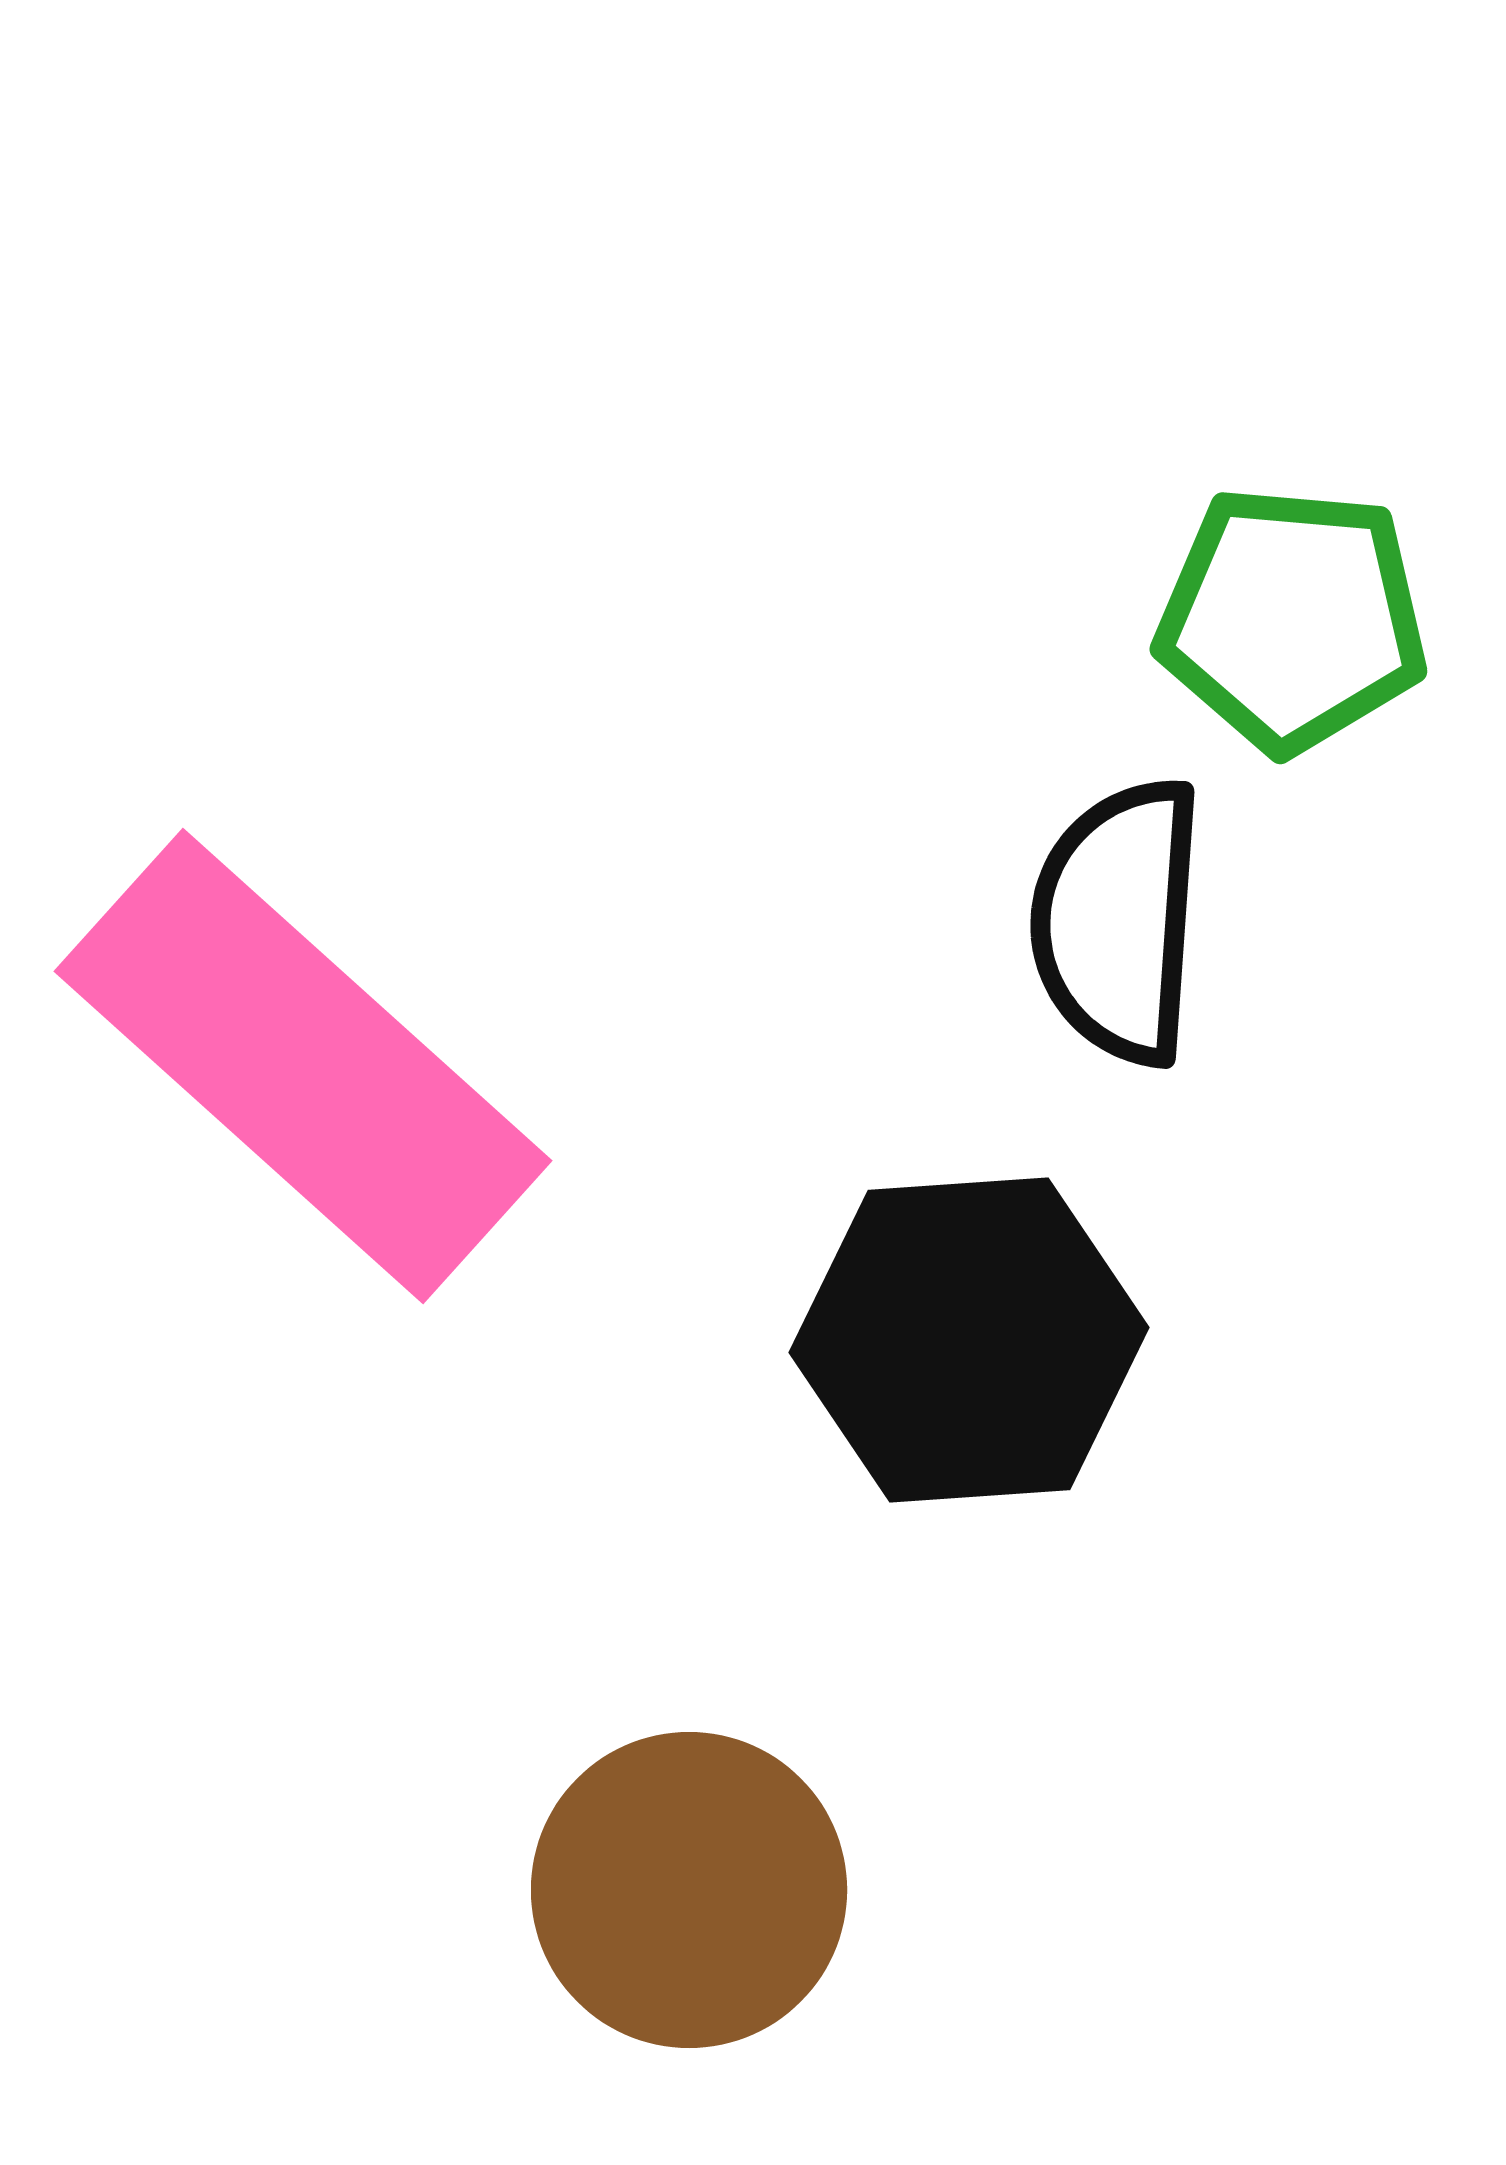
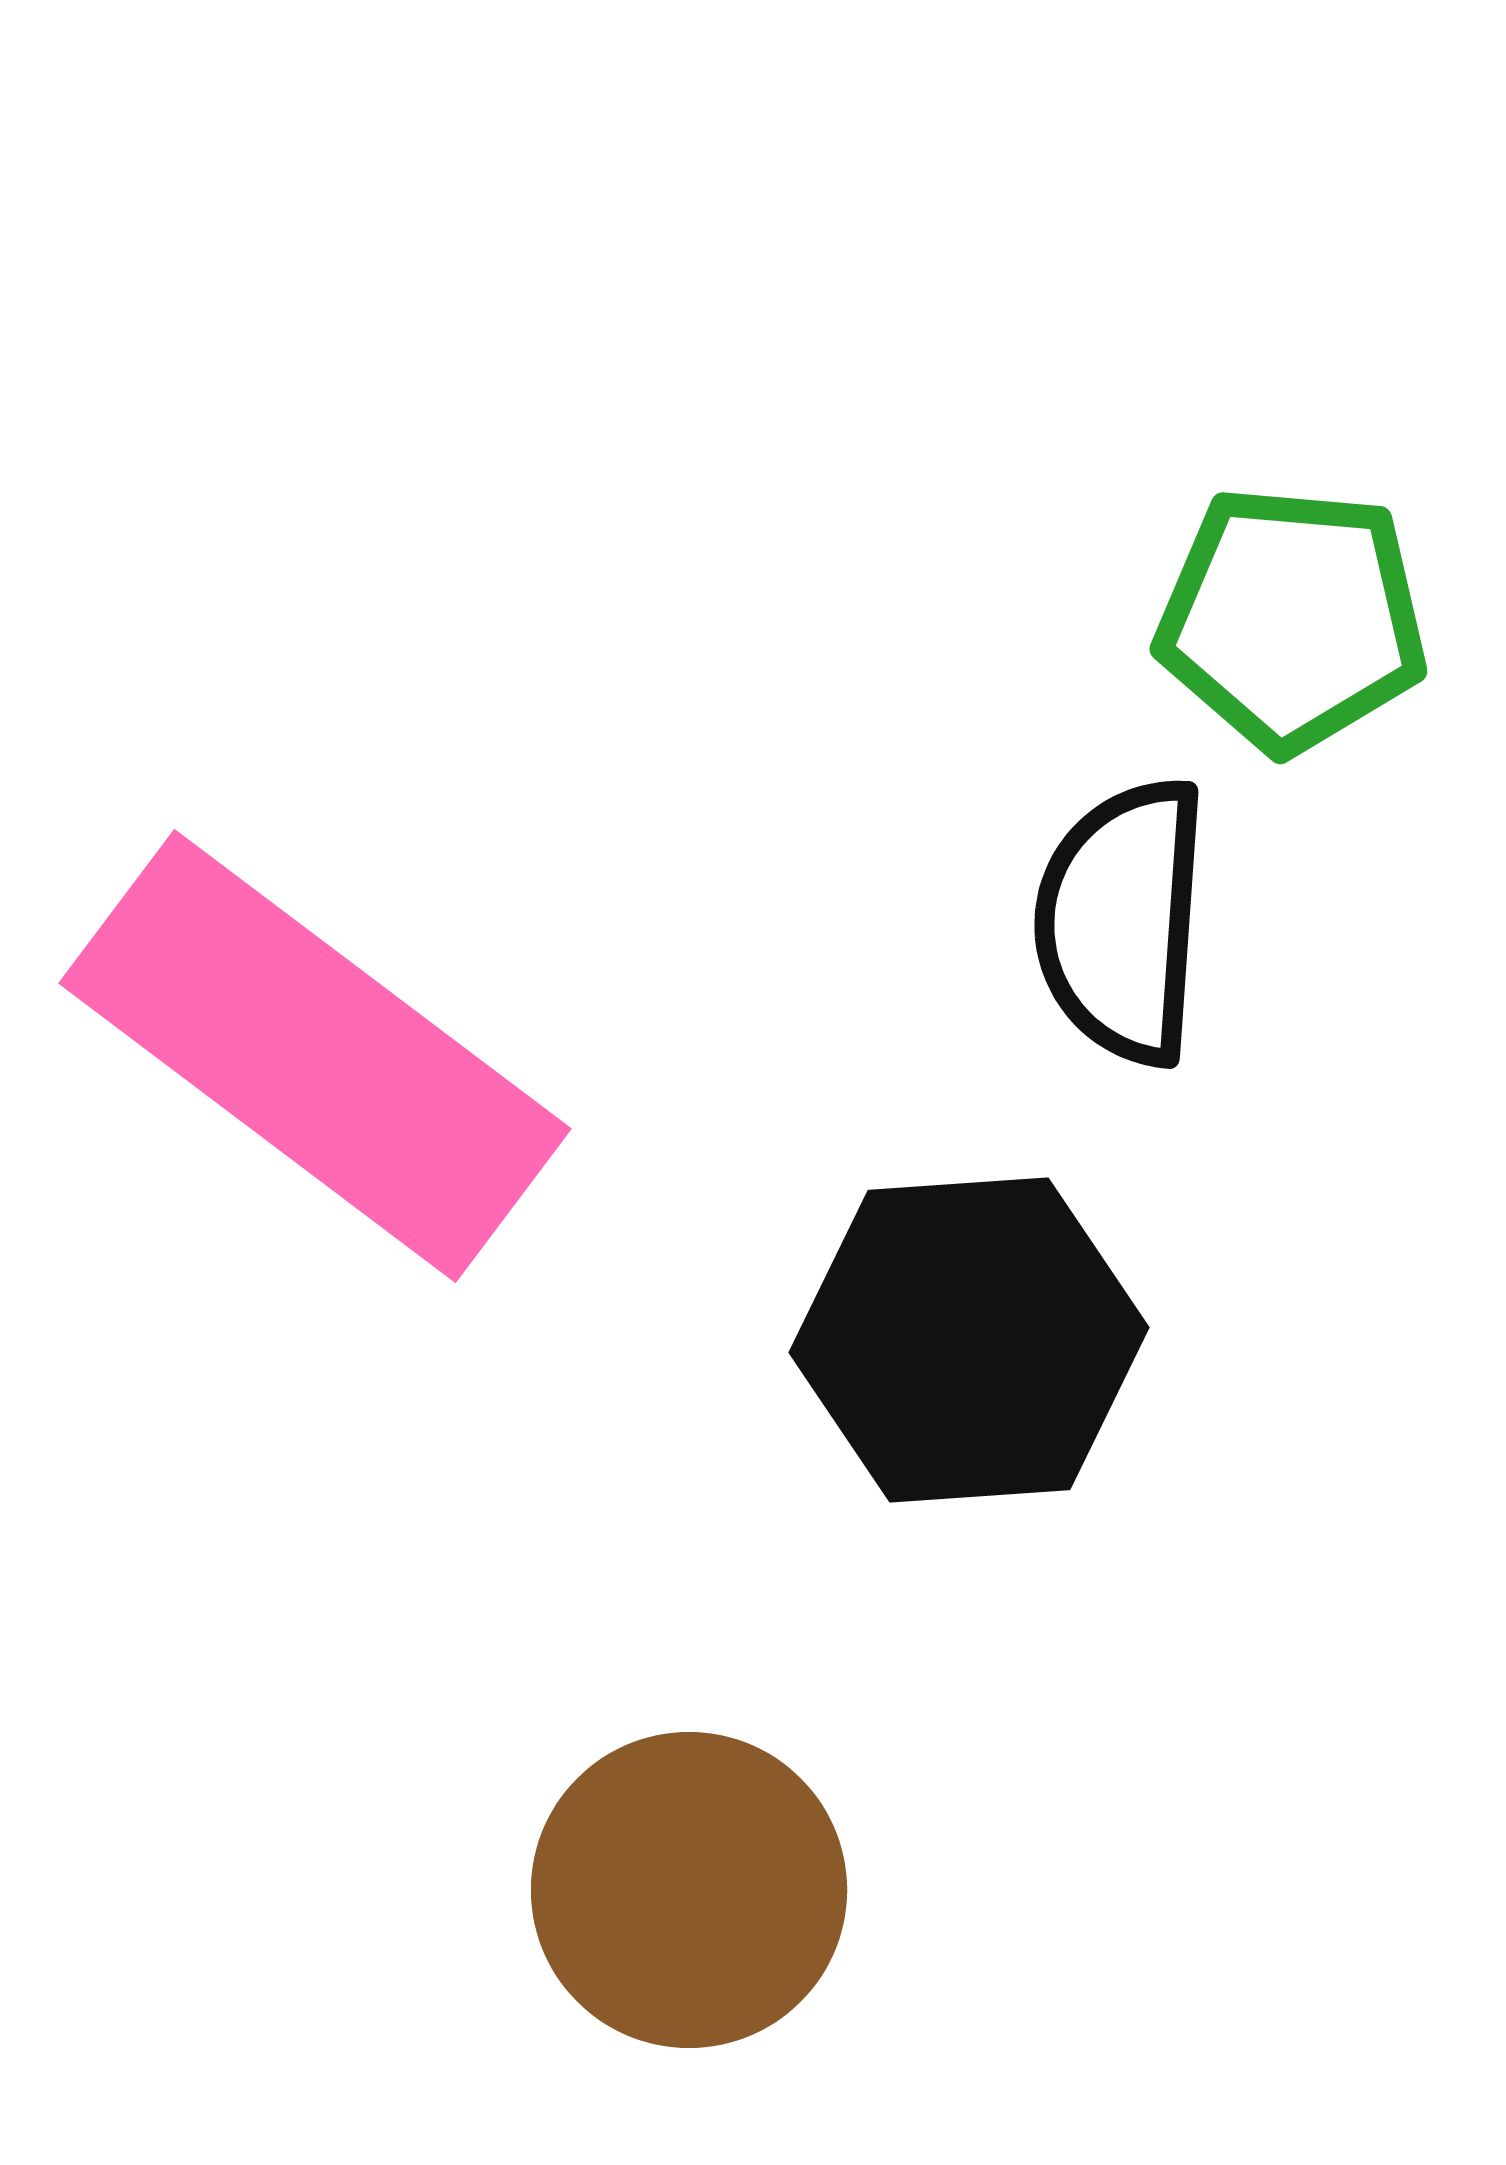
black semicircle: moved 4 px right
pink rectangle: moved 12 px right, 10 px up; rotated 5 degrees counterclockwise
